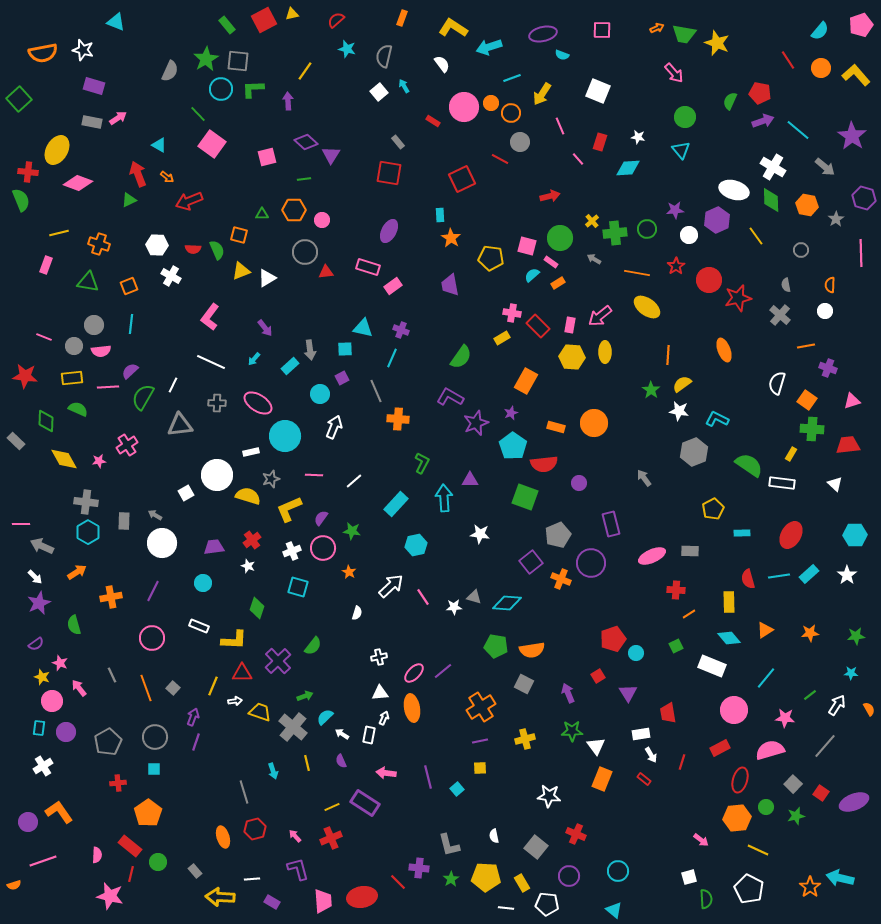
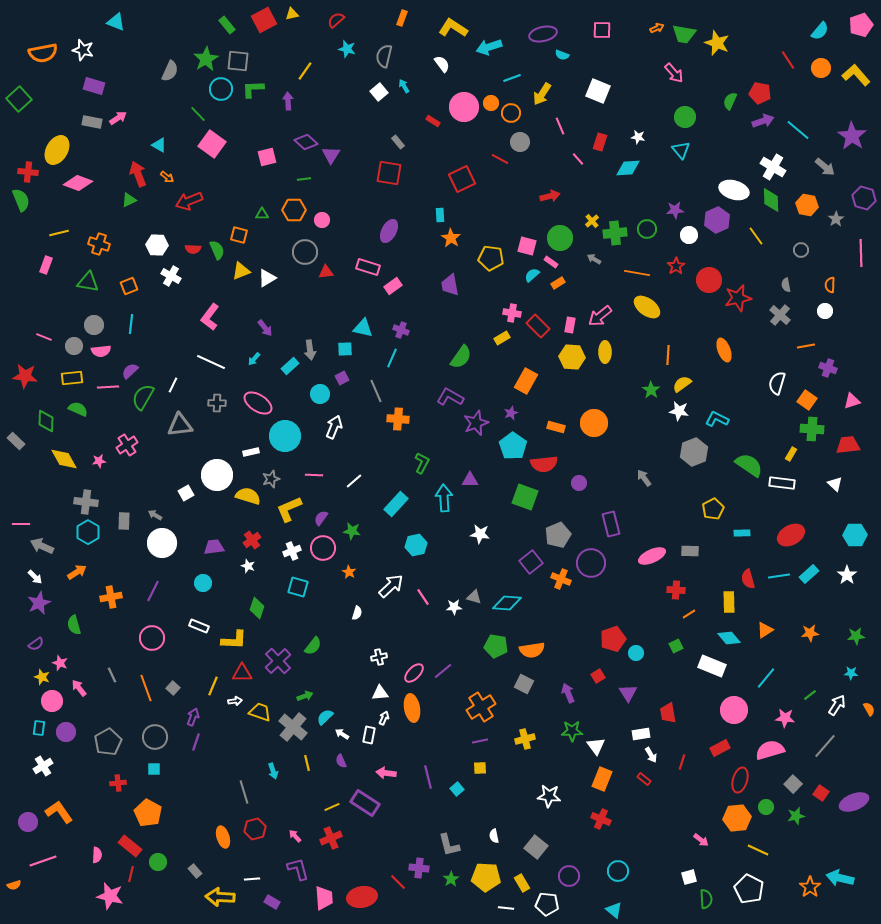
red ellipse at (791, 535): rotated 32 degrees clockwise
orange pentagon at (148, 813): rotated 8 degrees counterclockwise
red cross at (576, 834): moved 25 px right, 15 px up
pink trapezoid at (323, 901): moved 1 px right, 3 px up
